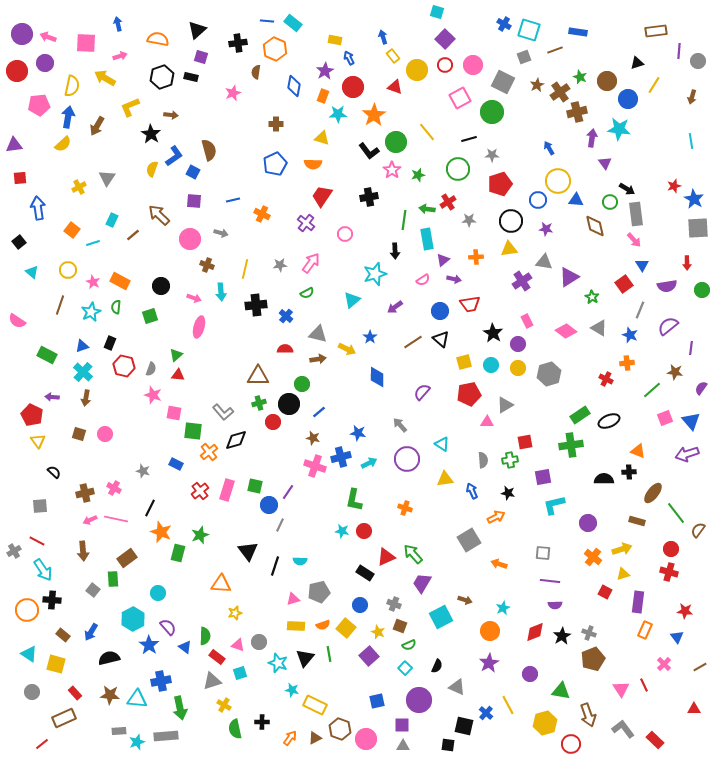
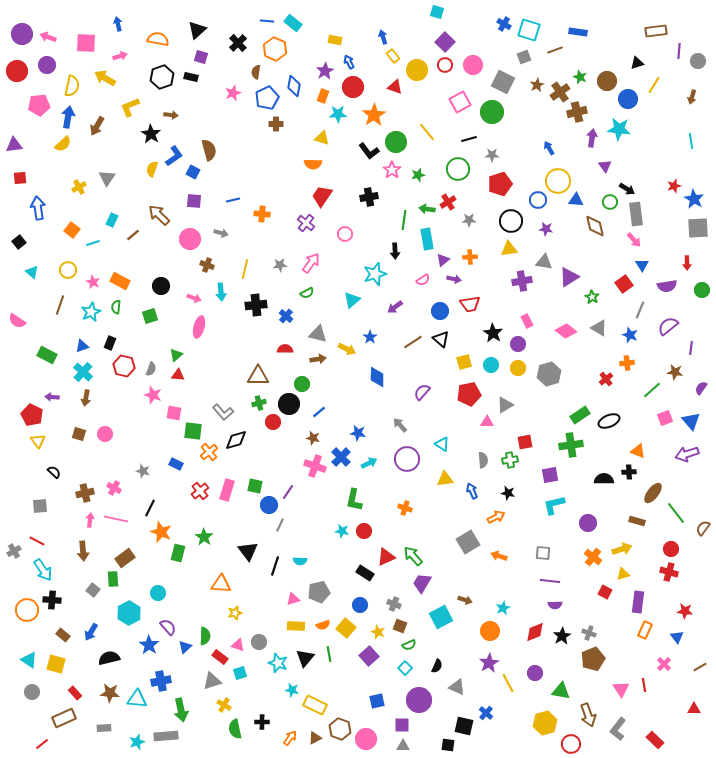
purple square at (445, 39): moved 3 px down
black cross at (238, 43): rotated 36 degrees counterclockwise
blue arrow at (349, 58): moved 4 px down
purple circle at (45, 63): moved 2 px right, 2 px down
pink square at (460, 98): moved 4 px down
purple triangle at (605, 163): moved 3 px down
blue pentagon at (275, 164): moved 8 px left, 66 px up
orange cross at (262, 214): rotated 21 degrees counterclockwise
orange cross at (476, 257): moved 6 px left
purple cross at (522, 281): rotated 24 degrees clockwise
red cross at (606, 379): rotated 24 degrees clockwise
blue cross at (341, 457): rotated 30 degrees counterclockwise
purple square at (543, 477): moved 7 px right, 2 px up
pink arrow at (90, 520): rotated 120 degrees clockwise
brown semicircle at (698, 530): moved 5 px right, 2 px up
green star at (200, 535): moved 4 px right, 2 px down; rotated 18 degrees counterclockwise
gray square at (469, 540): moved 1 px left, 2 px down
green arrow at (413, 554): moved 2 px down
brown rectangle at (127, 558): moved 2 px left
orange arrow at (499, 564): moved 8 px up
cyan hexagon at (133, 619): moved 4 px left, 6 px up
blue triangle at (185, 647): rotated 40 degrees clockwise
cyan triangle at (29, 654): moved 6 px down
red rectangle at (217, 657): moved 3 px right
purple circle at (530, 674): moved 5 px right, 1 px up
red line at (644, 685): rotated 16 degrees clockwise
brown star at (110, 695): moved 2 px up
yellow line at (508, 705): moved 22 px up
green arrow at (180, 708): moved 1 px right, 2 px down
gray L-shape at (623, 729): moved 5 px left; rotated 105 degrees counterclockwise
gray rectangle at (119, 731): moved 15 px left, 3 px up
